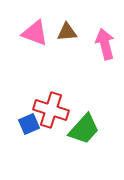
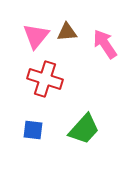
pink triangle: moved 1 px right, 3 px down; rotated 48 degrees clockwise
pink arrow: rotated 20 degrees counterclockwise
red cross: moved 6 px left, 31 px up
blue square: moved 4 px right, 6 px down; rotated 30 degrees clockwise
